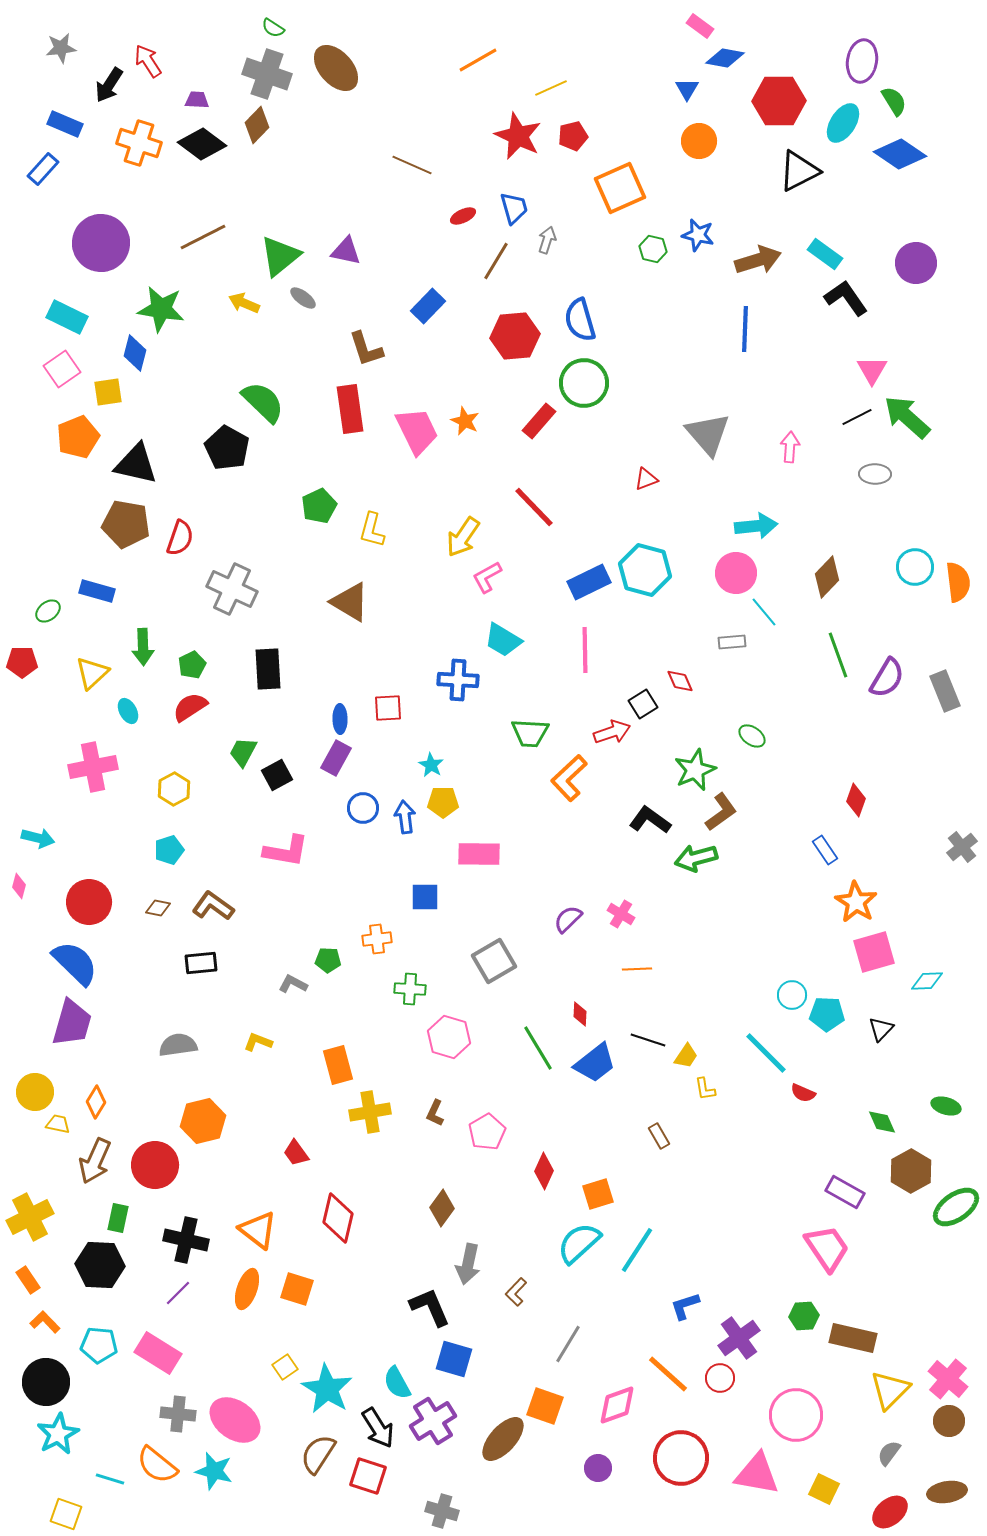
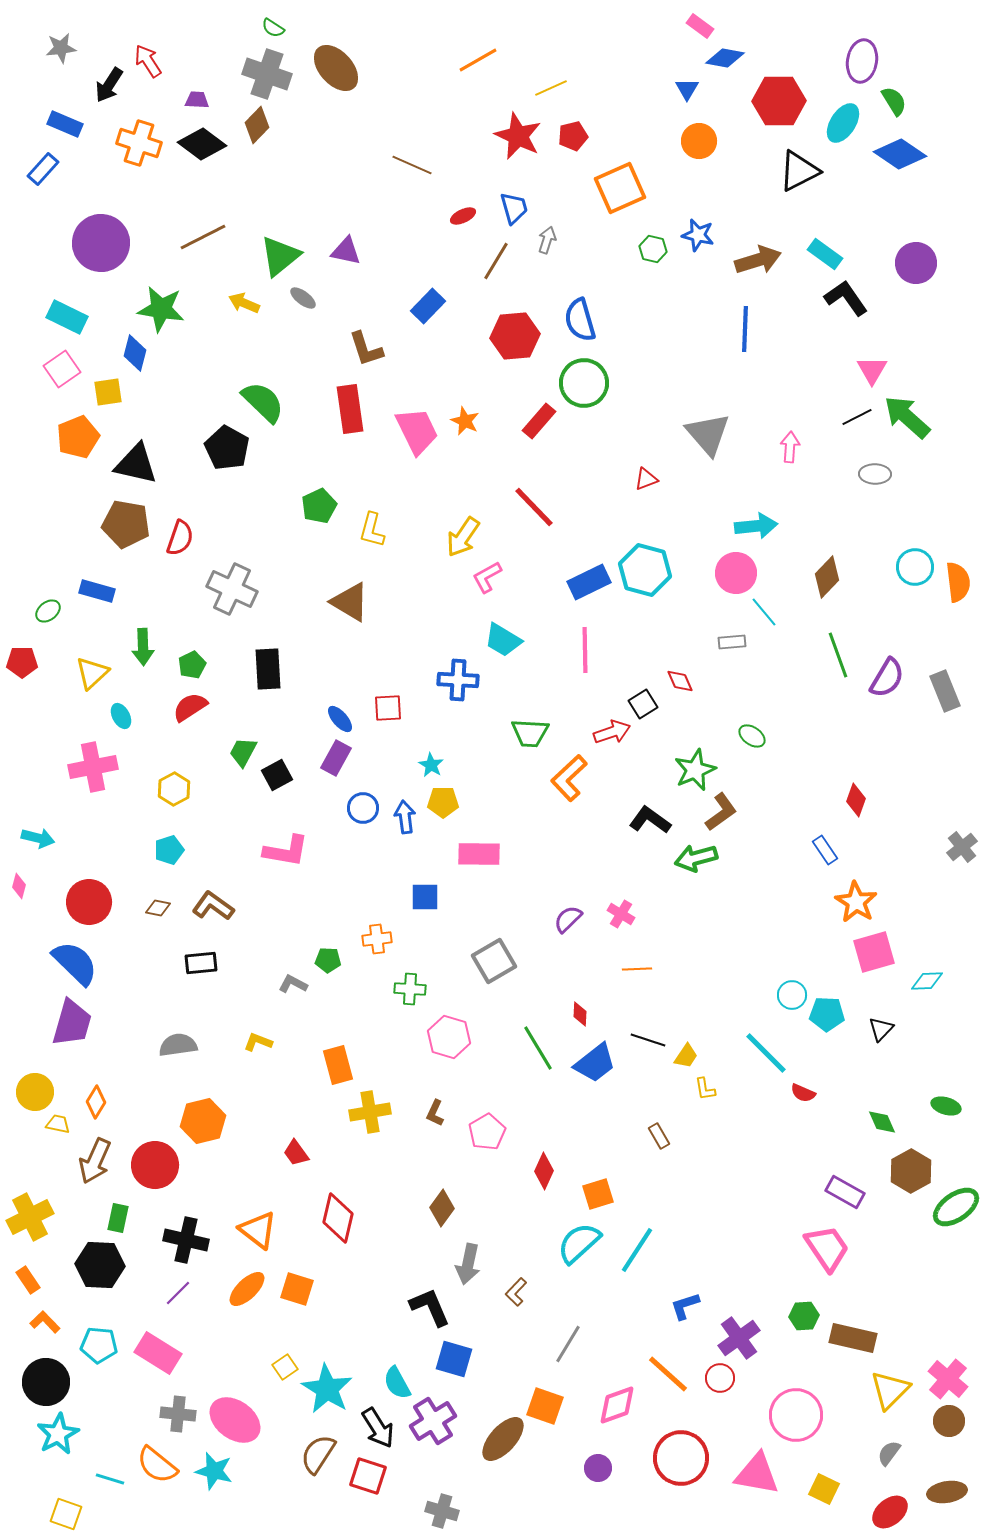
cyan ellipse at (128, 711): moved 7 px left, 5 px down
blue ellipse at (340, 719): rotated 40 degrees counterclockwise
orange ellipse at (247, 1289): rotated 27 degrees clockwise
